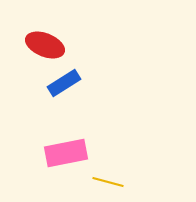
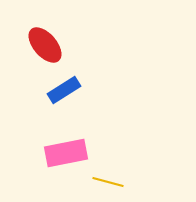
red ellipse: rotated 27 degrees clockwise
blue rectangle: moved 7 px down
